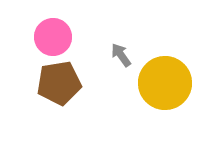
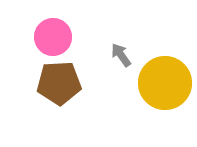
brown pentagon: rotated 6 degrees clockwise
